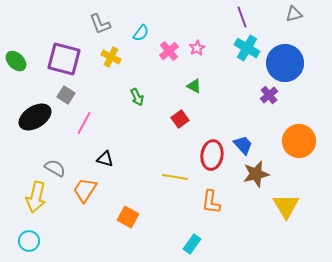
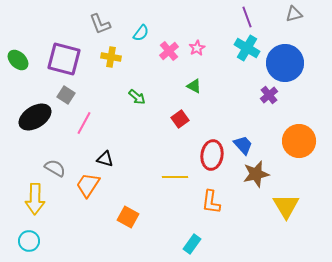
purple line: moved 5 px right
yellow cross: rotated 18 degrees counterclockwise
green ellipse: moved 2 px right, 1 px up
green arrow: rotated 24 degrees counterclockwise
yellow line: rotated 10 degrees counterclockwise
orange trapezoid: moved 3 px right, 5 px up
yellow arrow: moved 1 px left, 2 px down; rotated 12 degrees counterclockwise
